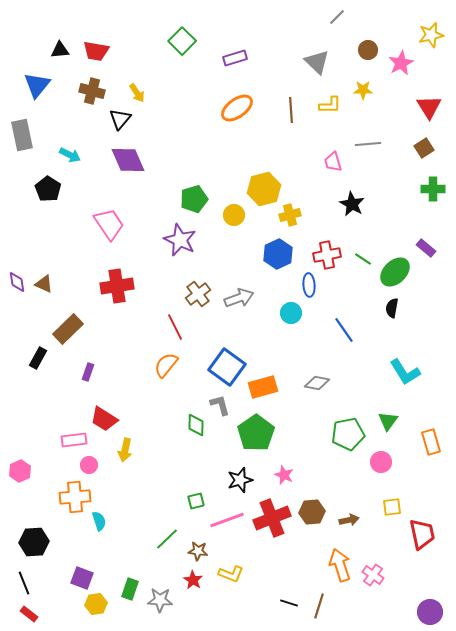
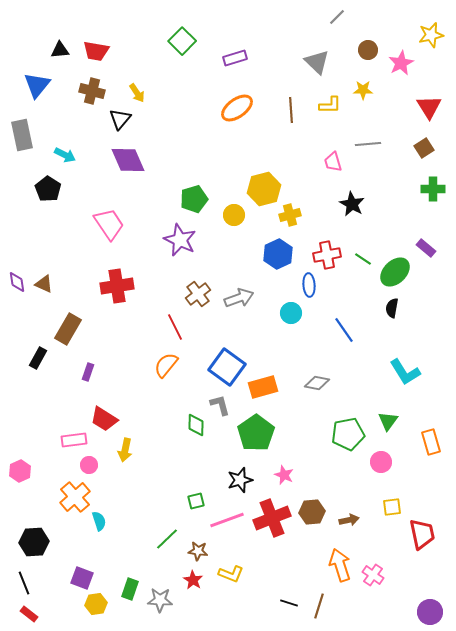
cyan arrow at (70, 155): moved 5 px left
brown rectangle at (68, 329): rotated 16 degrees counterclockwise
orange cross at (75, 497): rotated 36 degrees counterclockwise
